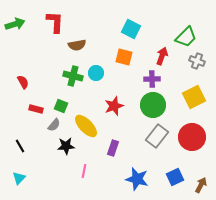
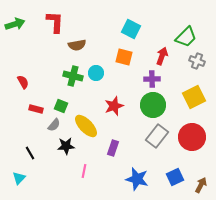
black line: moved 10 px right, 7 px down
